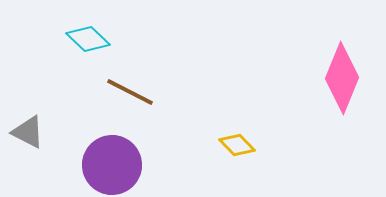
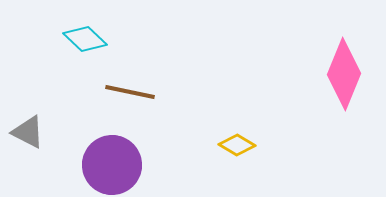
cyan diamond: moved 3 px left
pink diamond: moved 2 px right, 4 px up
brown line: rotated 15 degrees counterclockwise
yellow diamond: rotated 15 degrees counterclockwise
